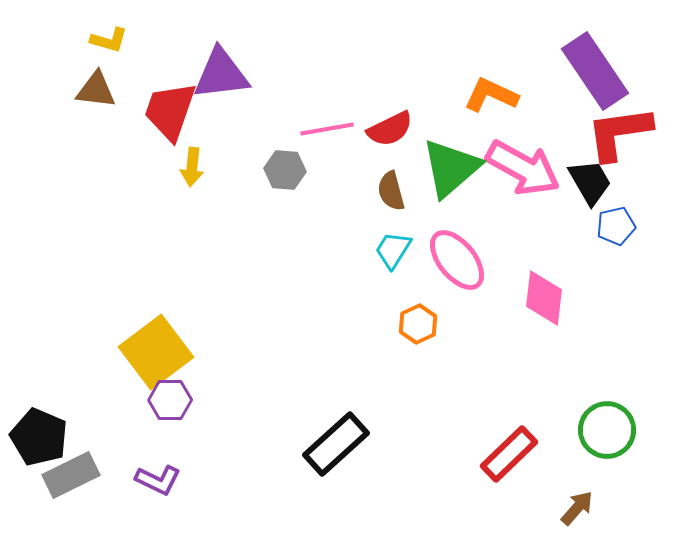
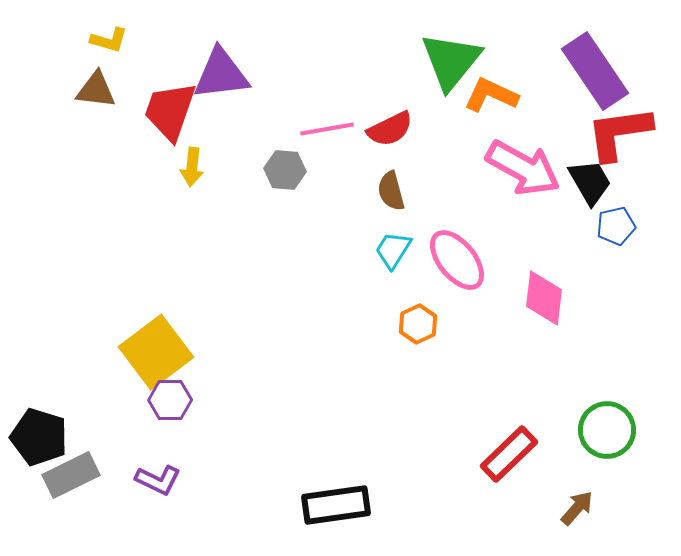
green triangle: moved 107 px up; rotated 10 degrees counterclockwise
black pentagon: rotated 6 degrees counterclockwise
black rectangle: moved 61 px down; rotated 34 degrees clockwise
